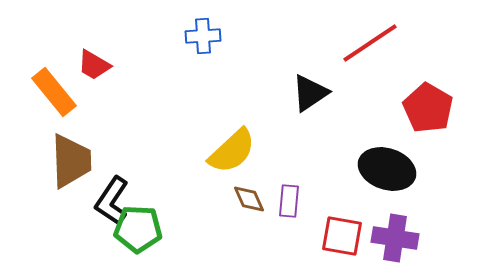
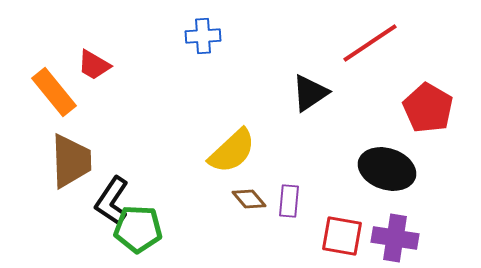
brown diamond: rotated 16 degrees counterclockwise
